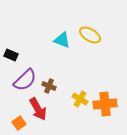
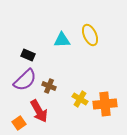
yellow ellipse: rotated 35 degrees clockwise
cyan triangle: rotated 24 degrees counterclockwise
black rectangle: moved 17 px right
red arrow: moved 1 px right, 2 px down
